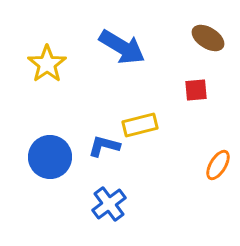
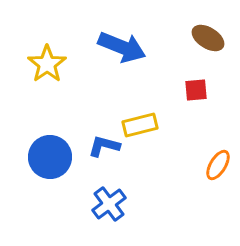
blue arrow: rotated 9 degrees counterclockwise
